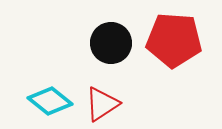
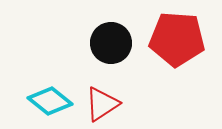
red pentagon: moved 3 px right, 1 px up
